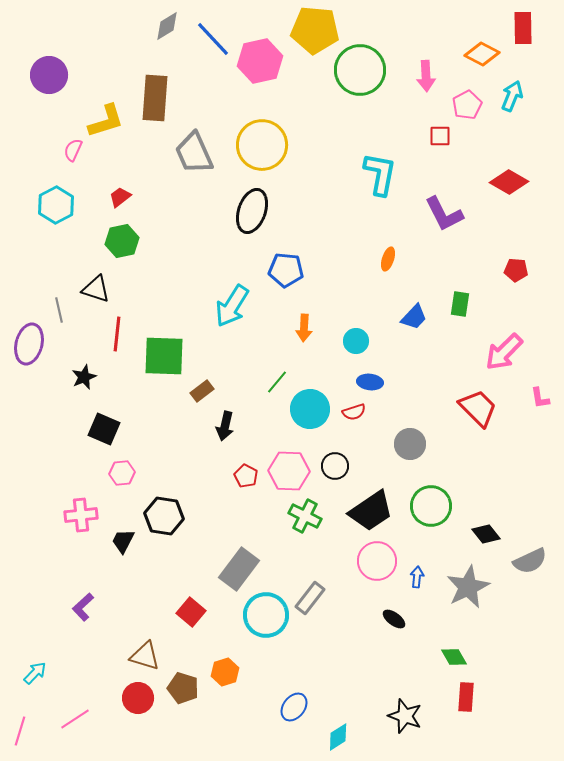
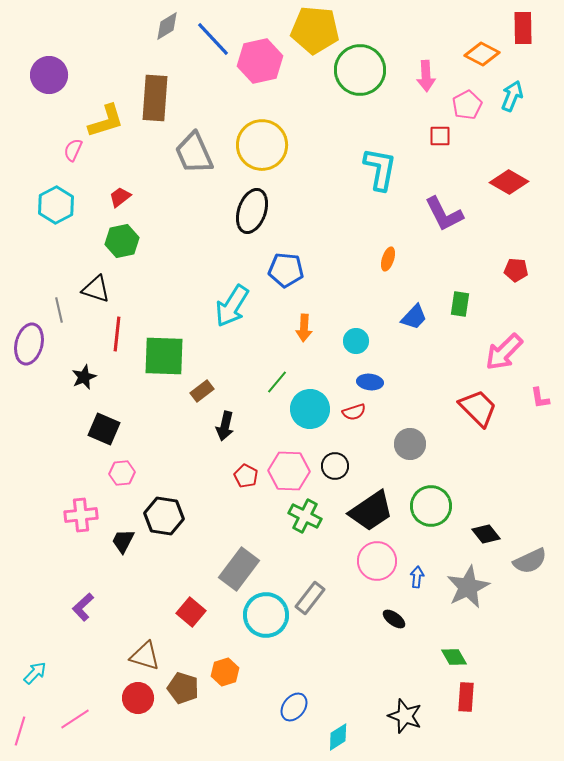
cyan L-shape at (380, 174): moved 5 px up
